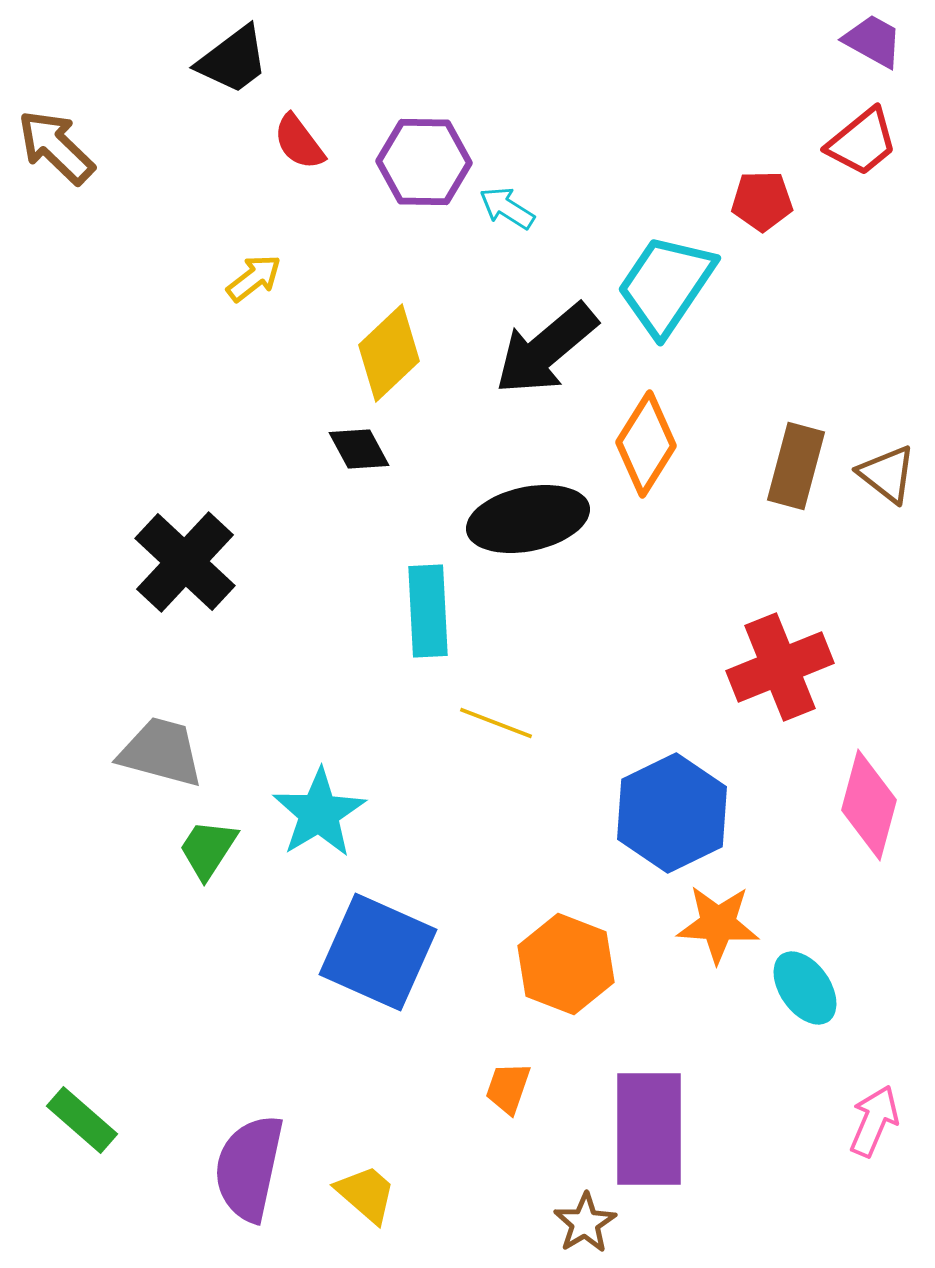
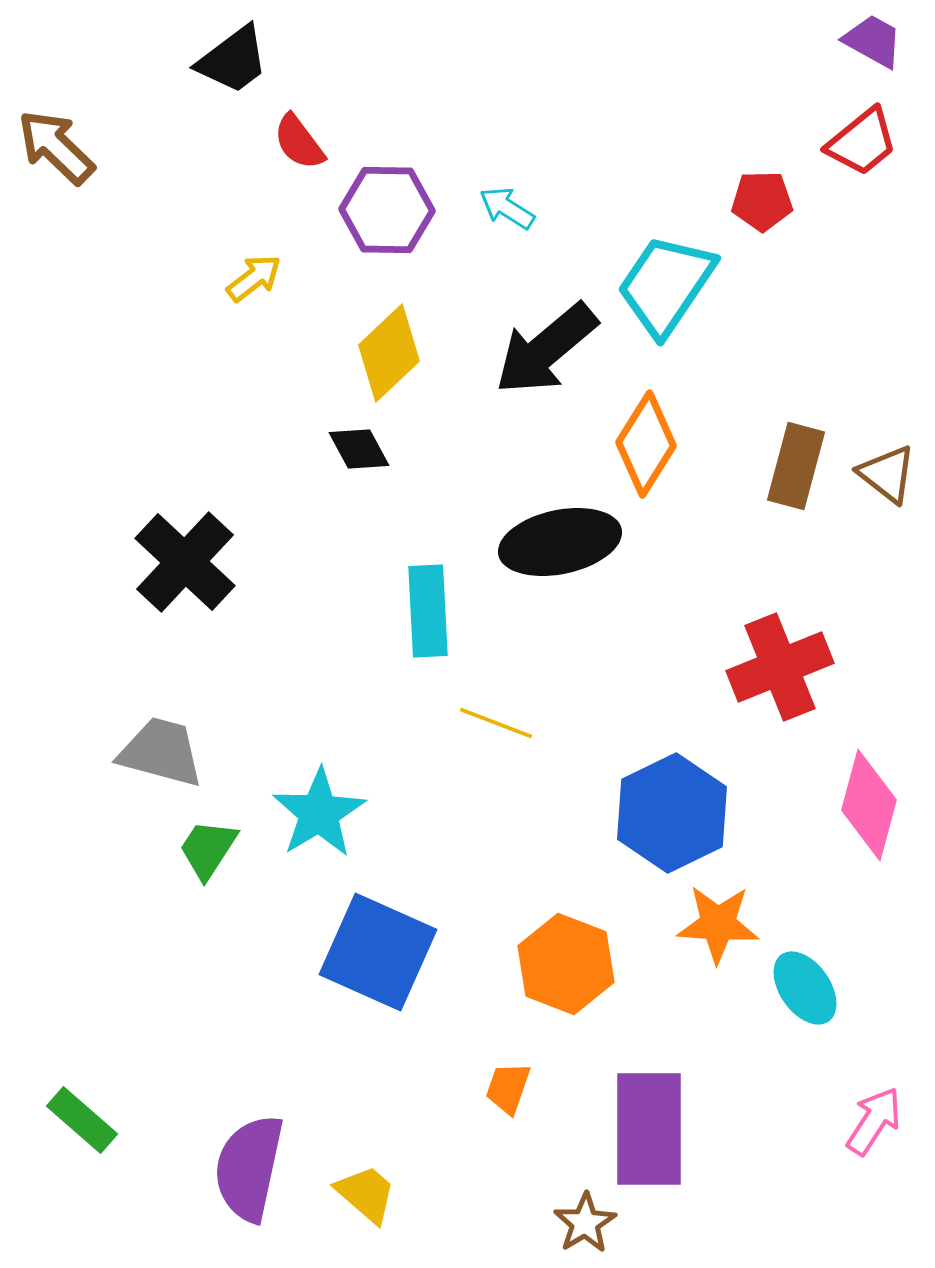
purple hexagon: moved 37 px left, 48 px down
black ellipse: moved 32 px right, 23 px down
pink arrow: rotated 10 degrees clockwise
